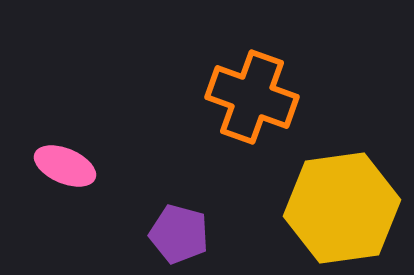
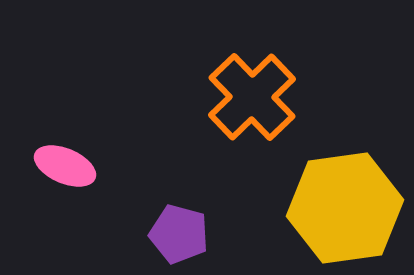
orange cross: rotated 26 degrees clockwise
yellow hexagon: moved 3 px right
